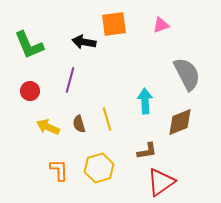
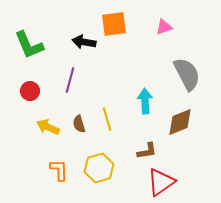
pink triangle: moved 3 px right, 2 px down
